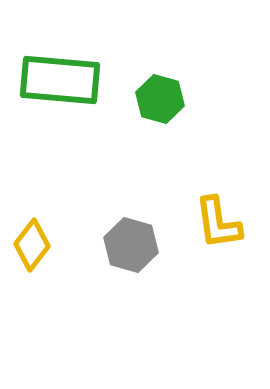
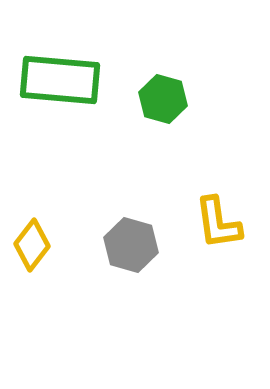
green hexagon: moved 3 px right
